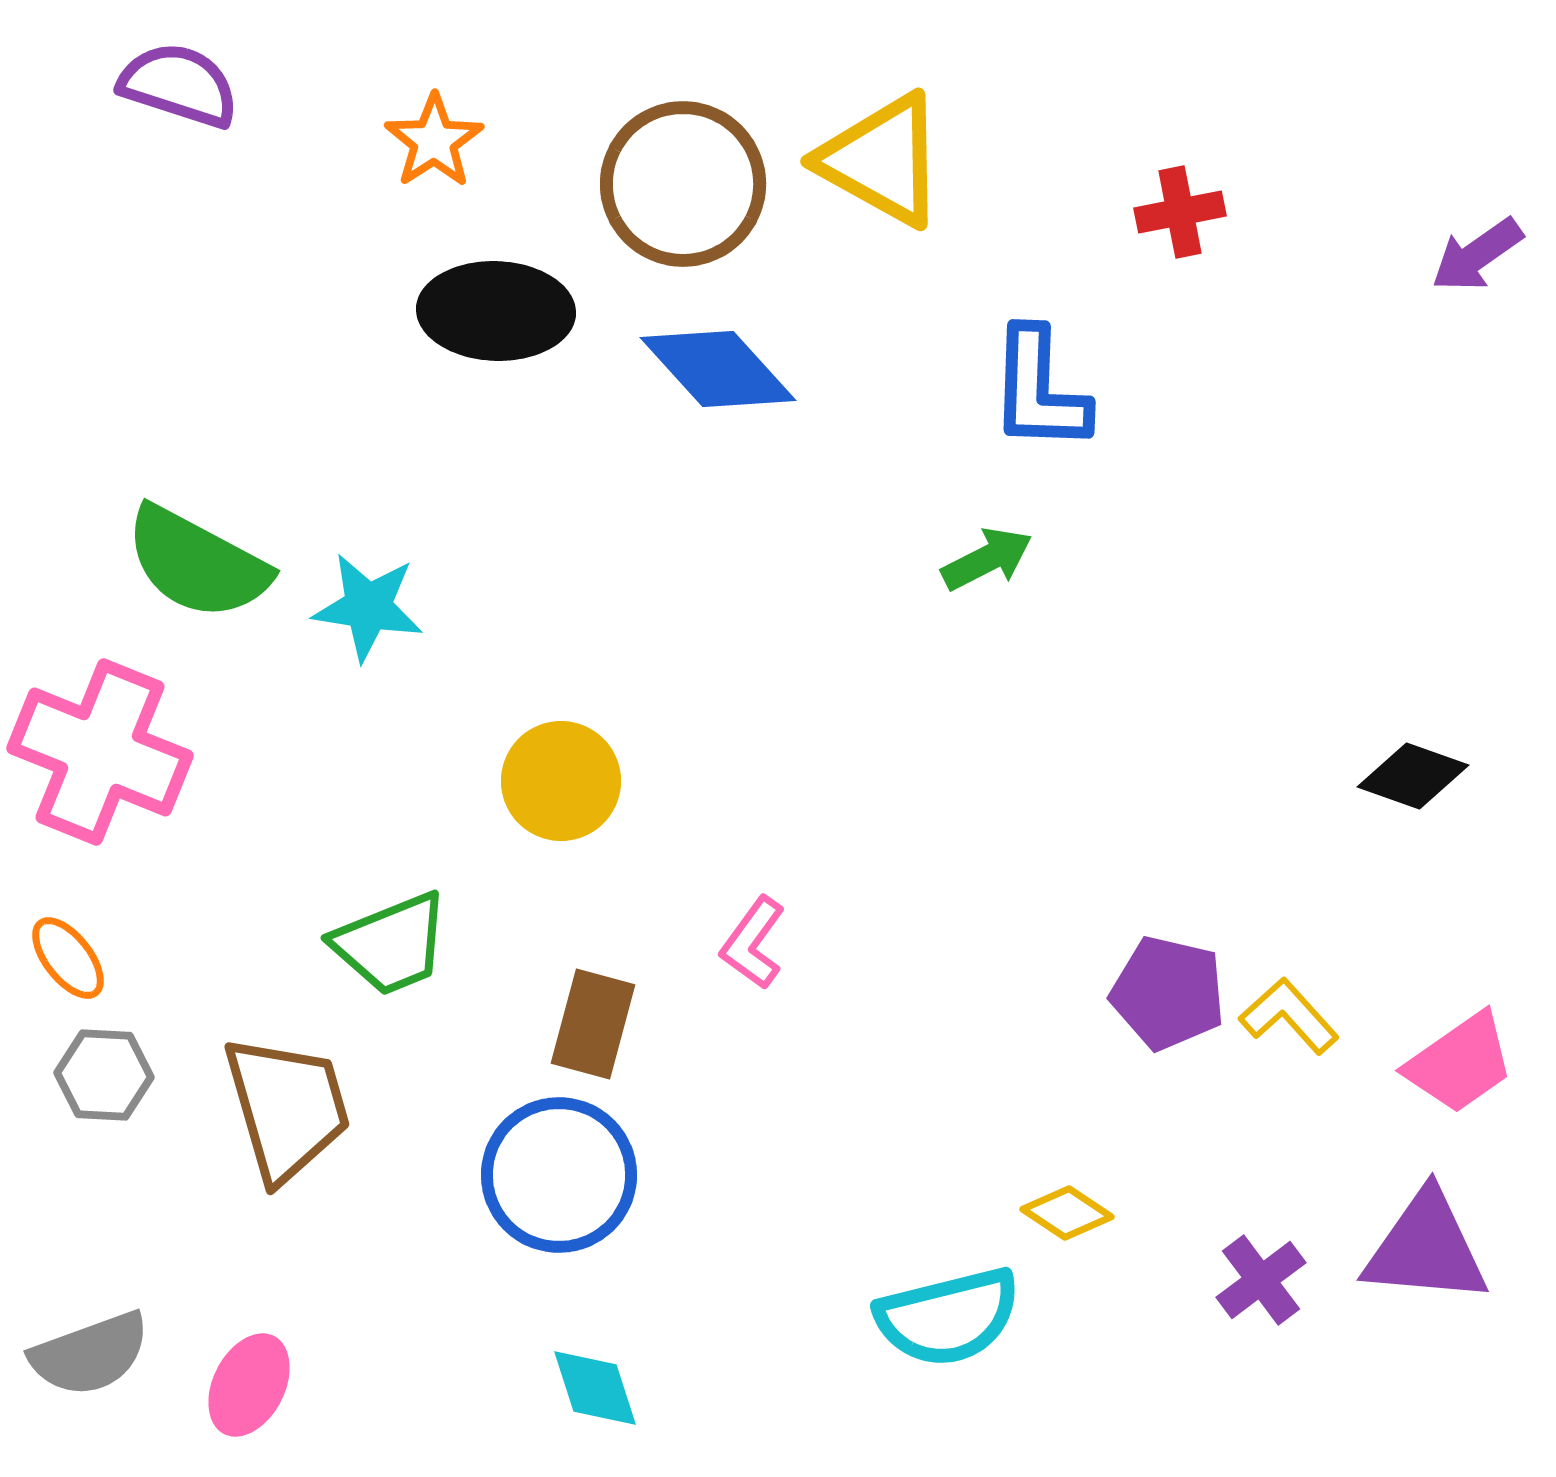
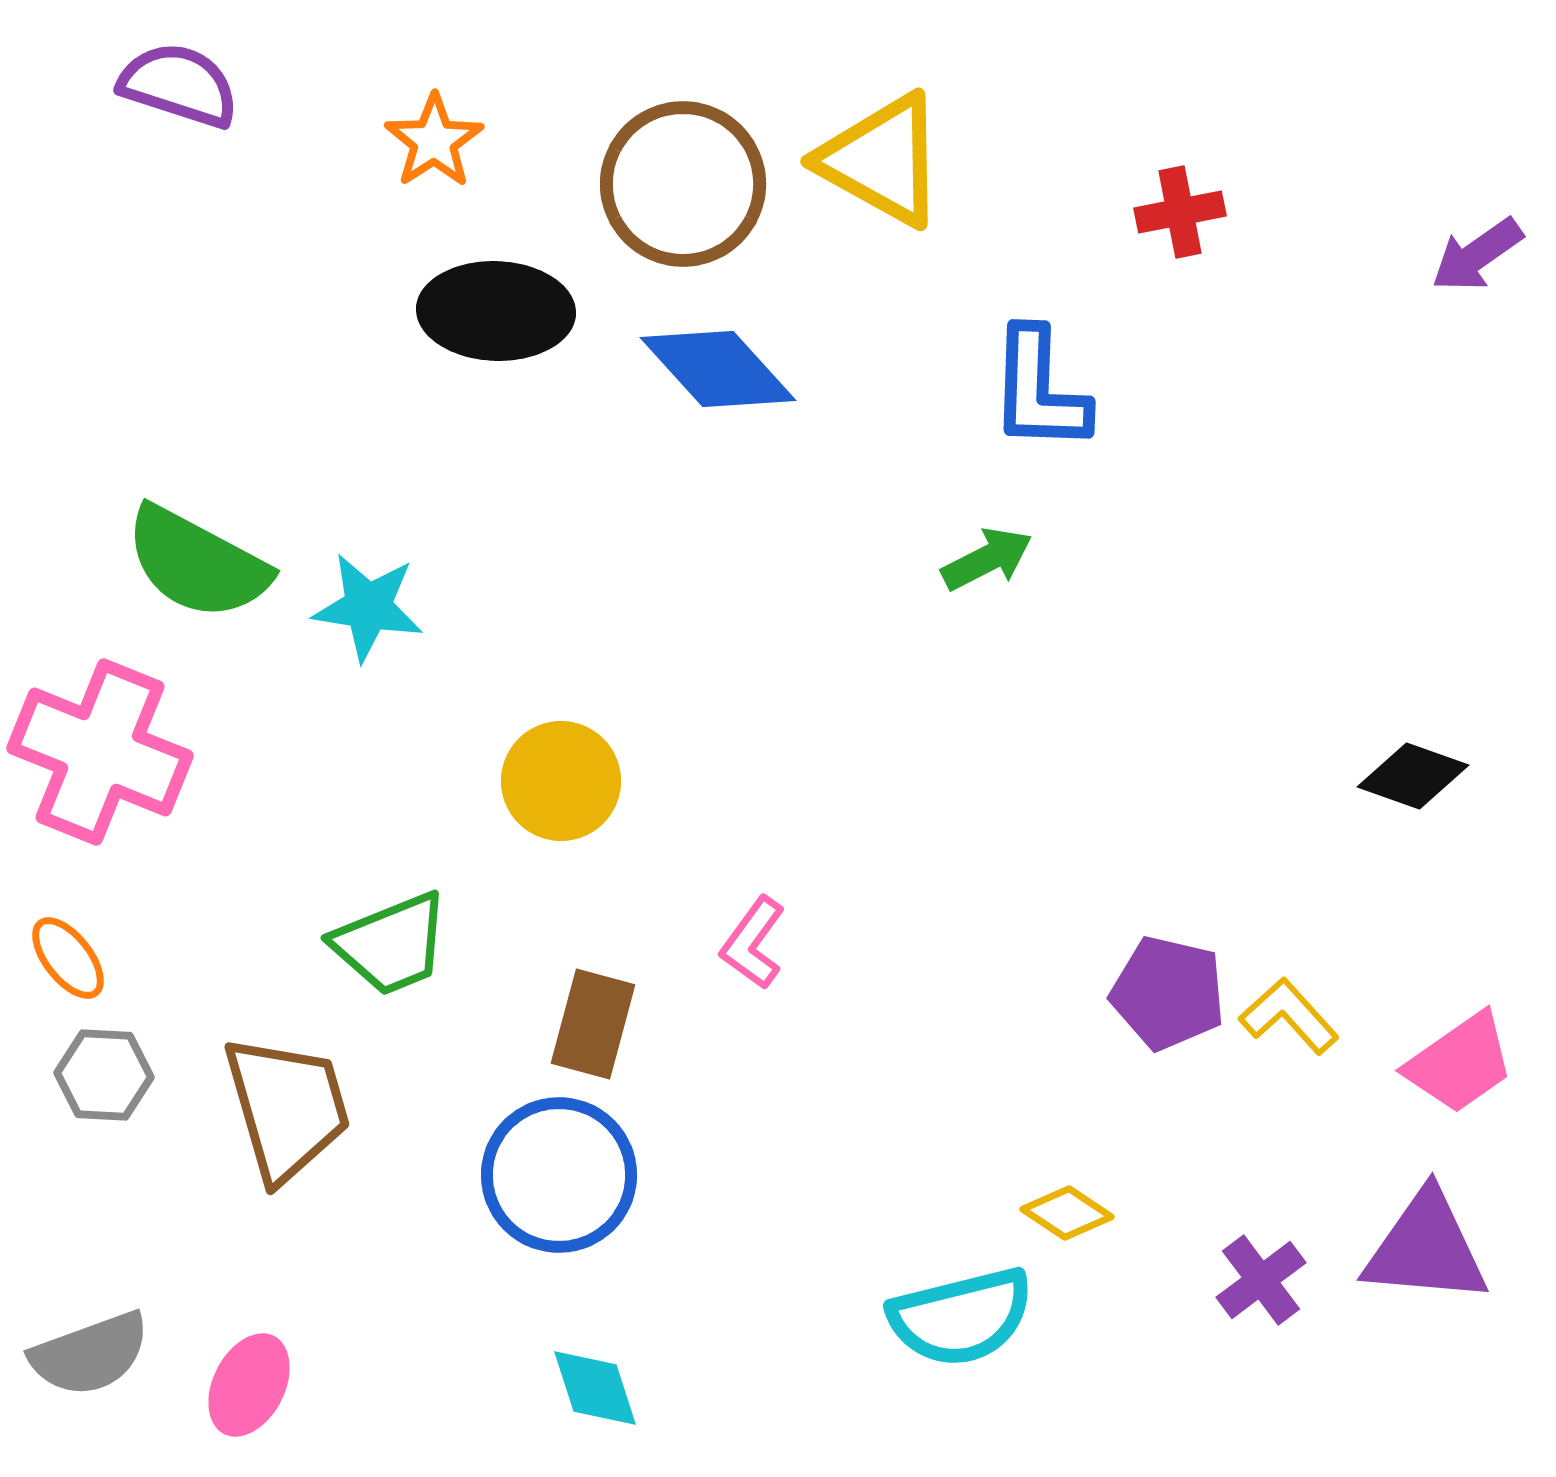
cyan semicircle: moved 13 px right
